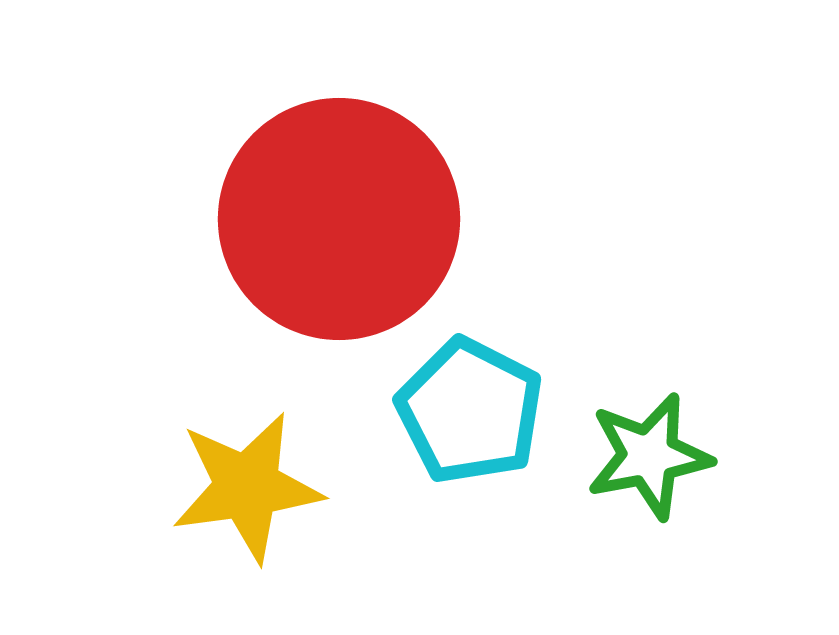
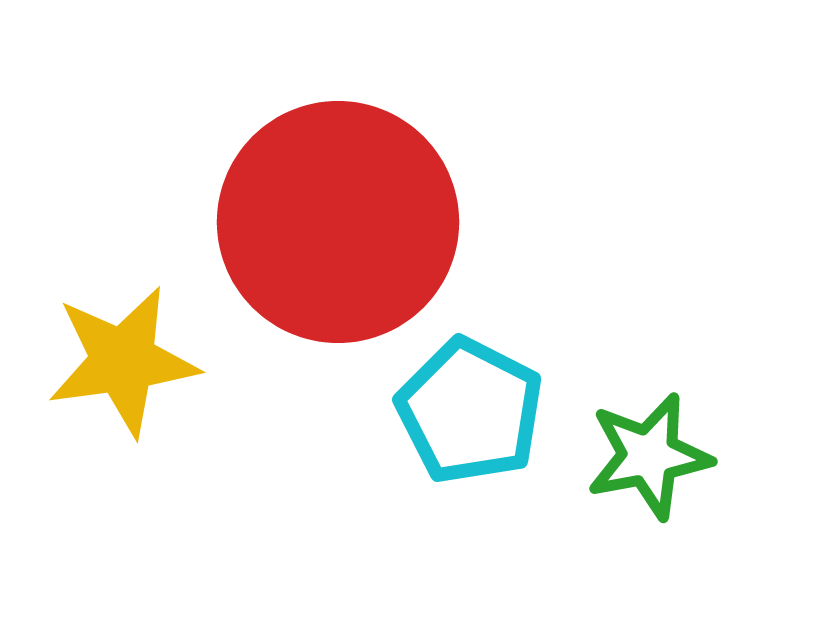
red circle: moved 1 px left, 3 px down
yellow star: moved 124 px left, 126 px up
